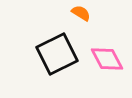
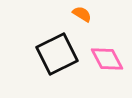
orange semicircle: moved 1 px right, 1 px down
